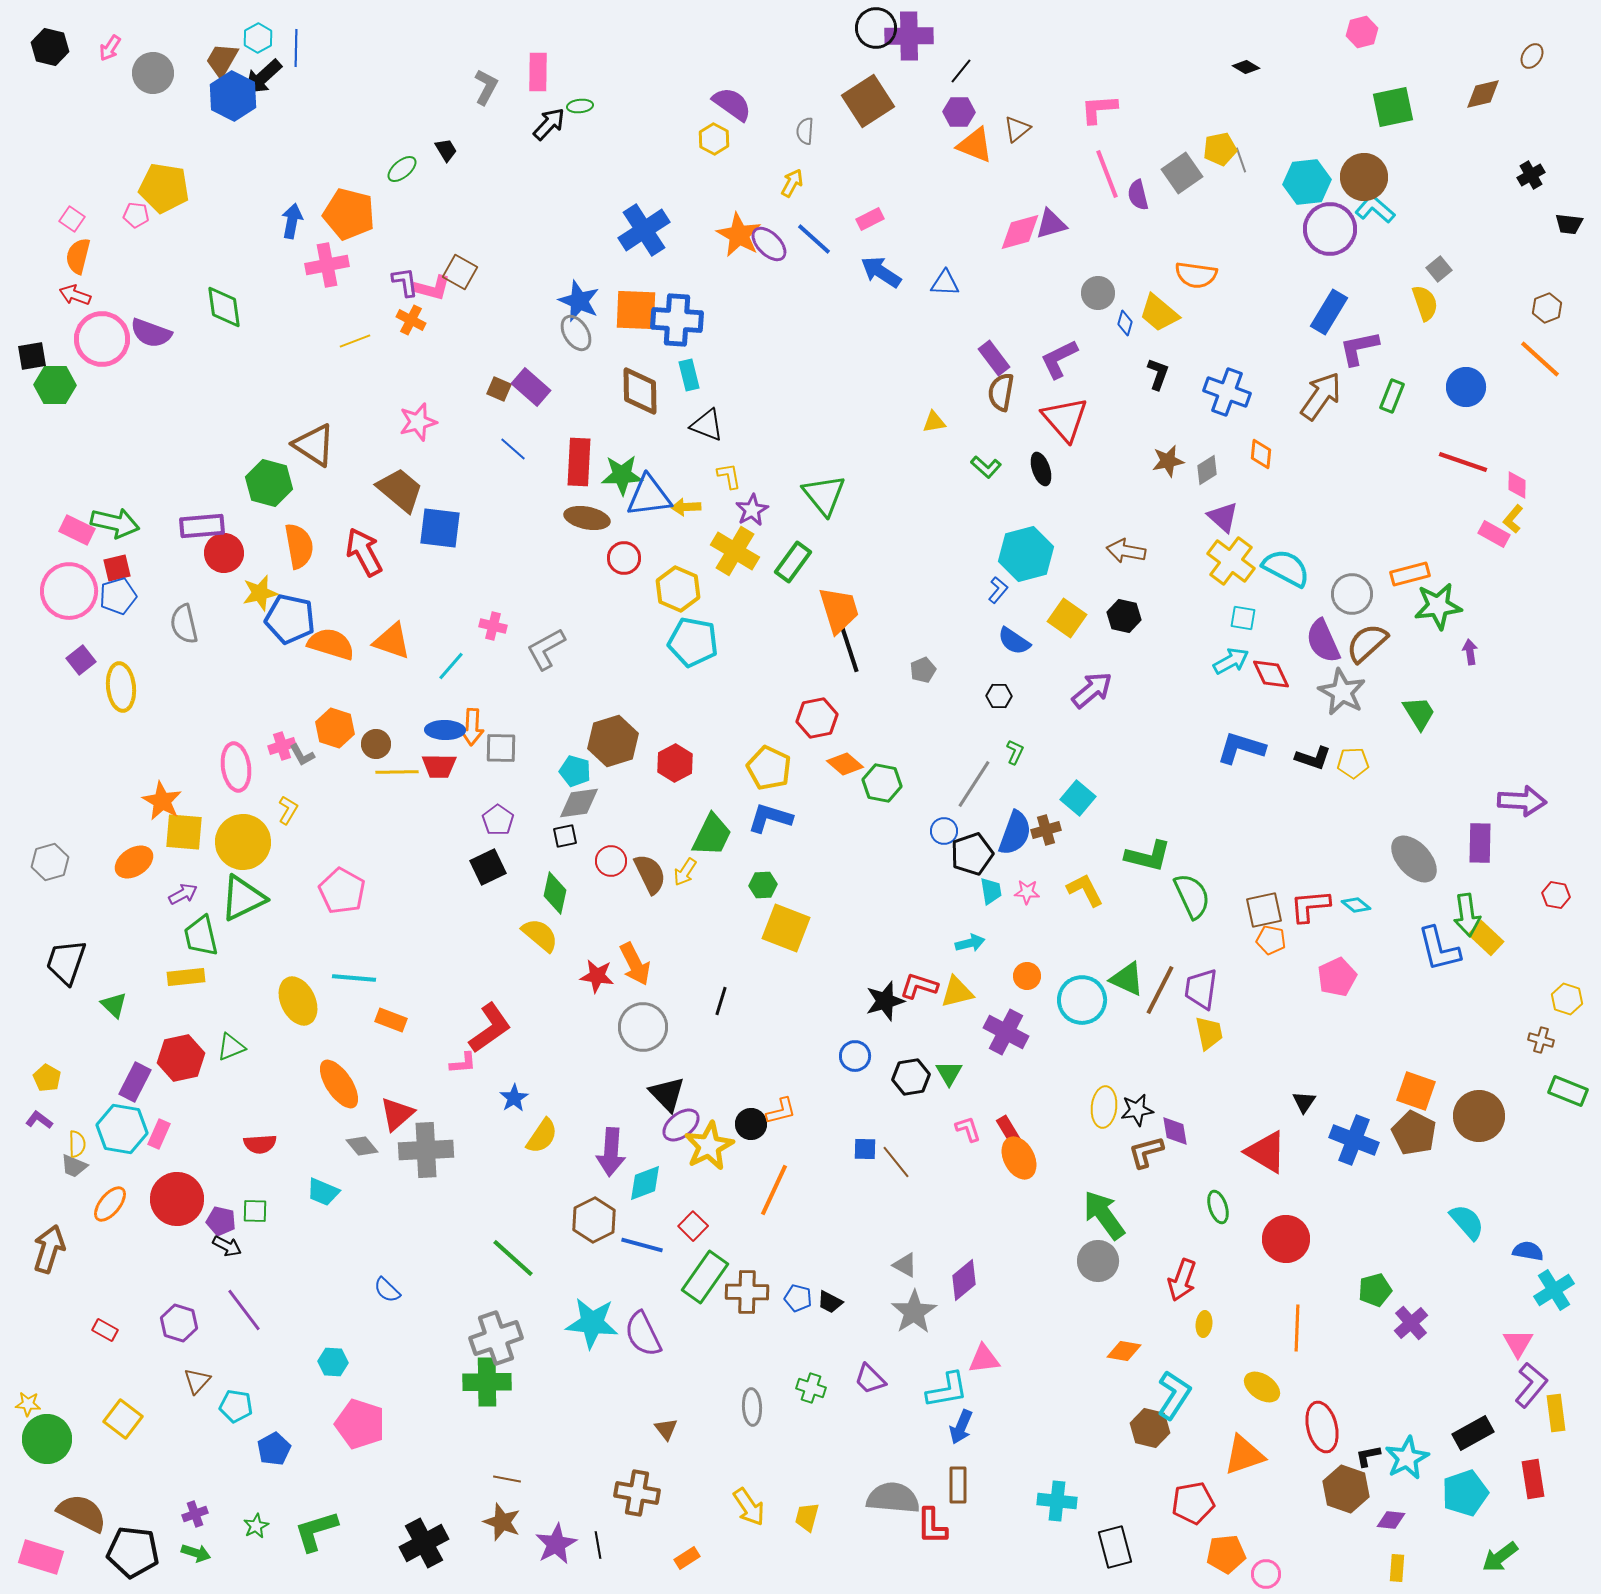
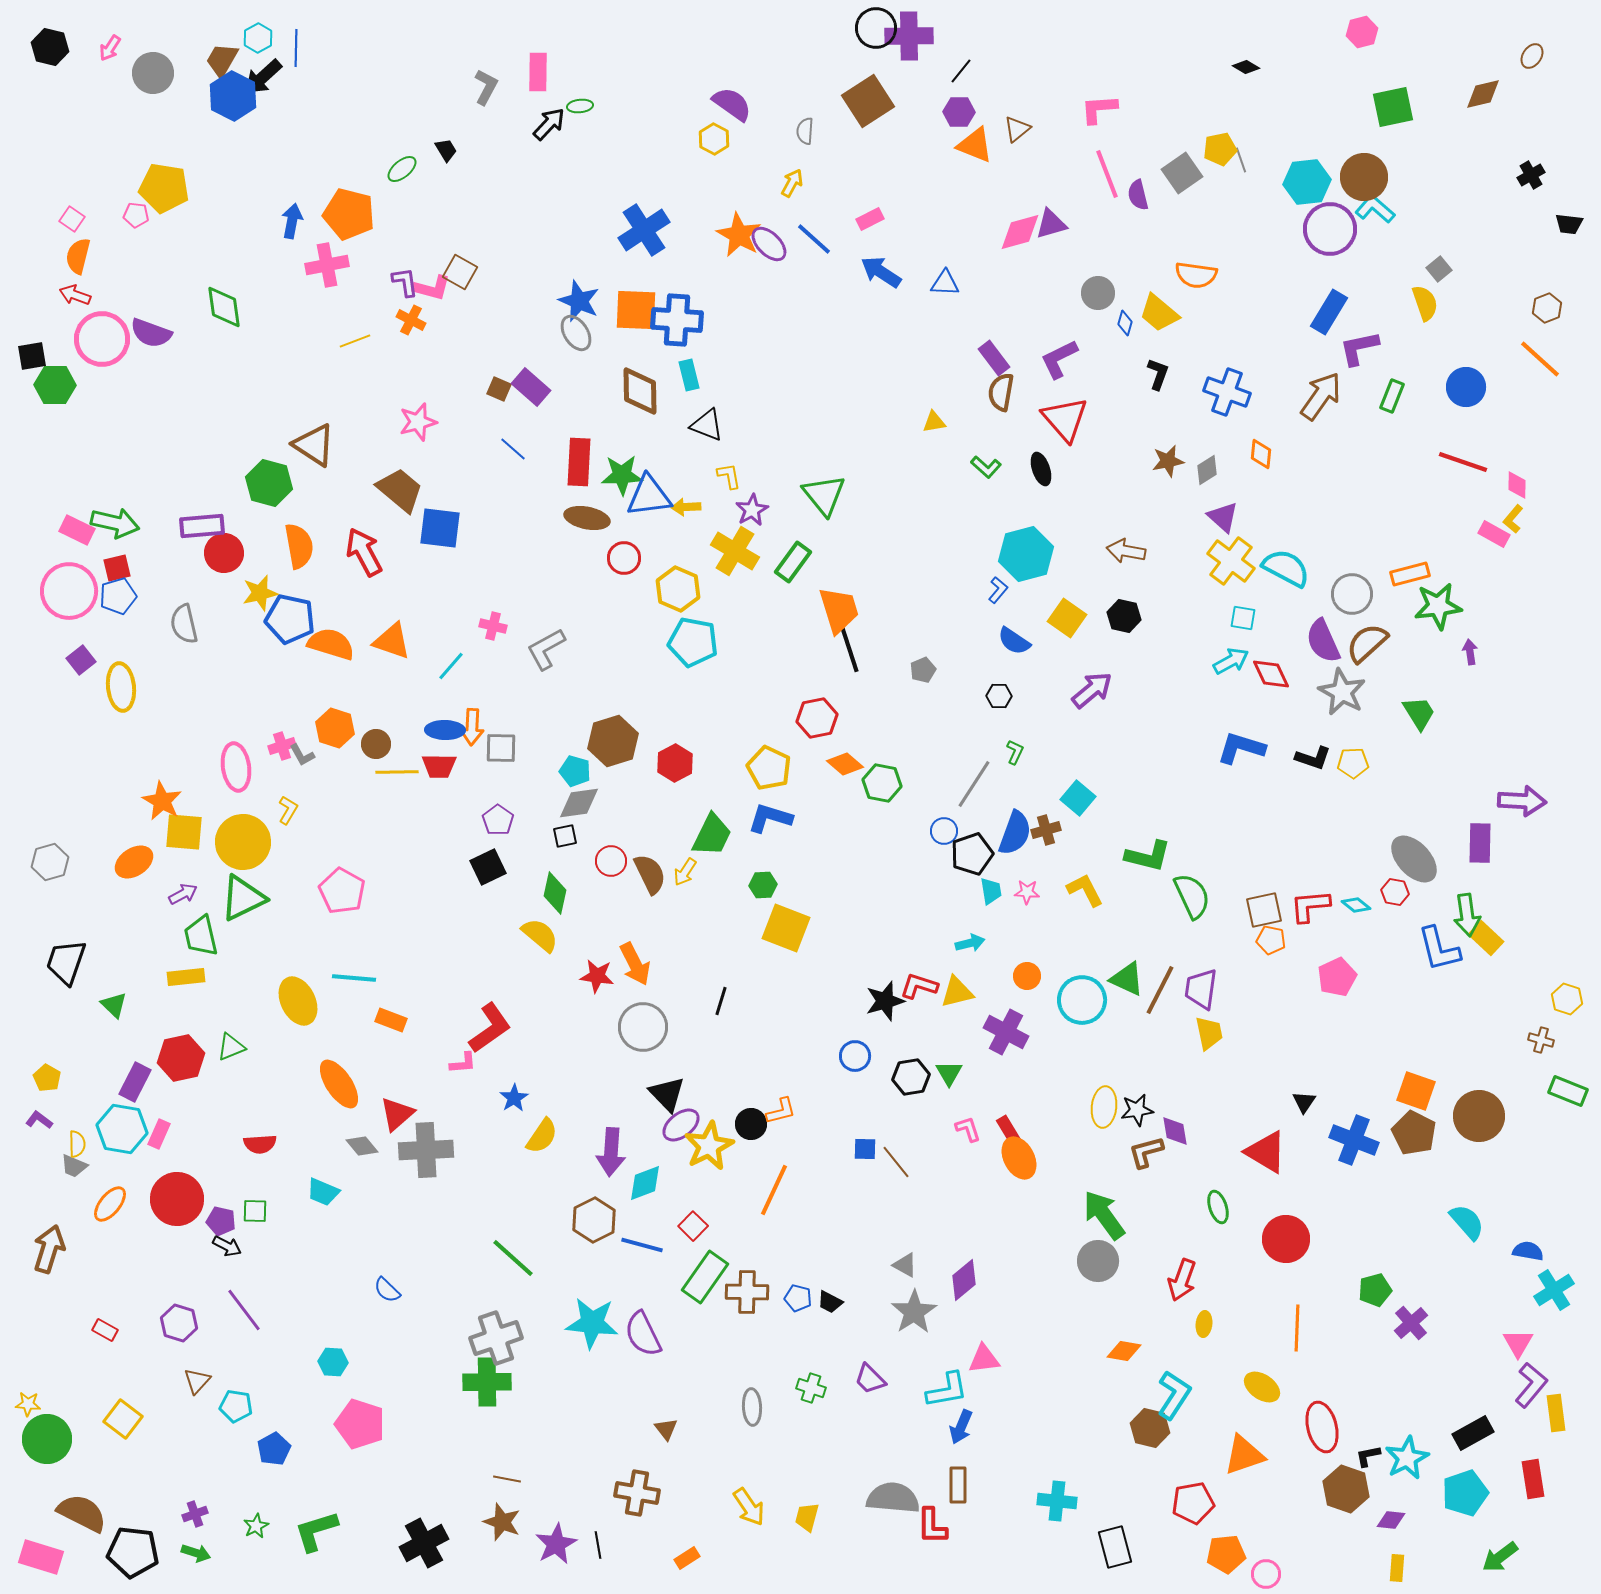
red hexagon at (1556, 895): moved 161 px left, 3 px up
